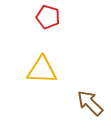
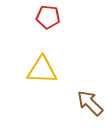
red pentagon: rotated 10 degrees counterclockwise
